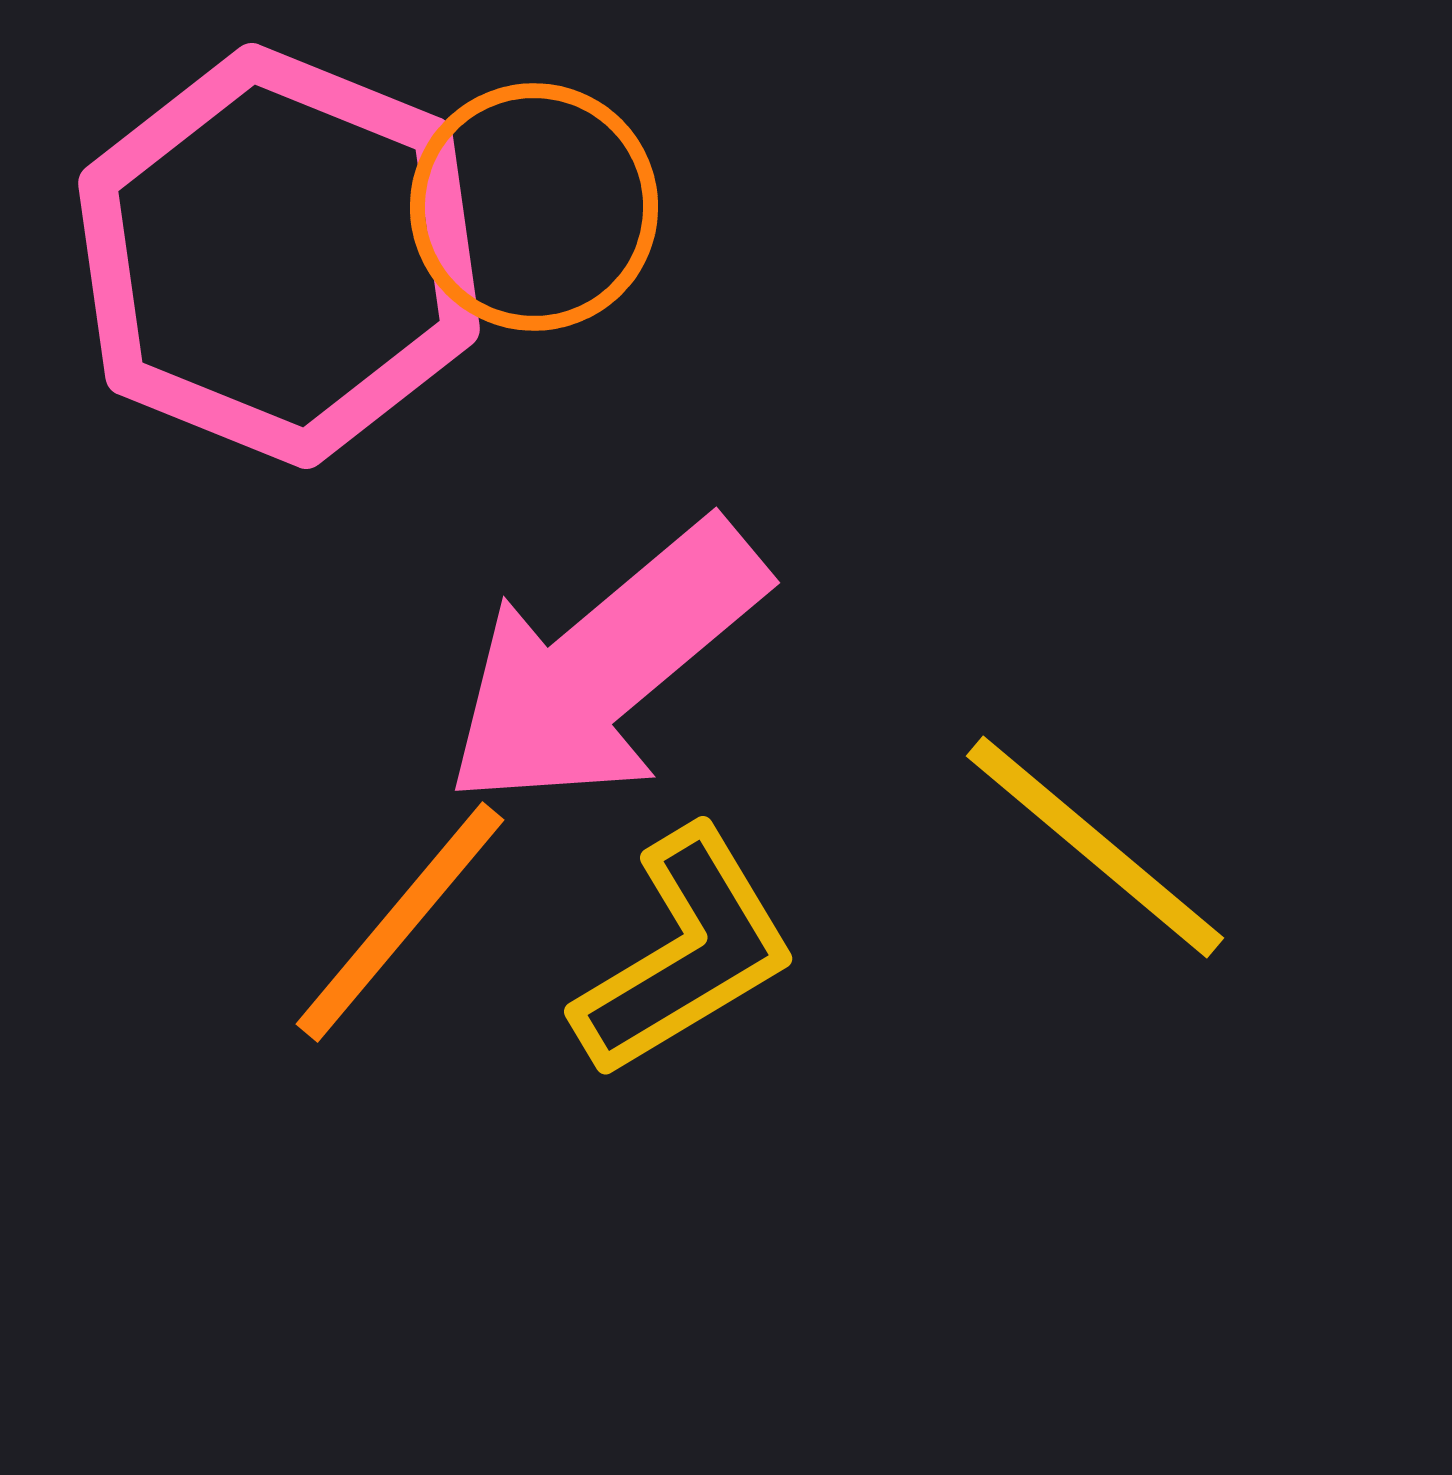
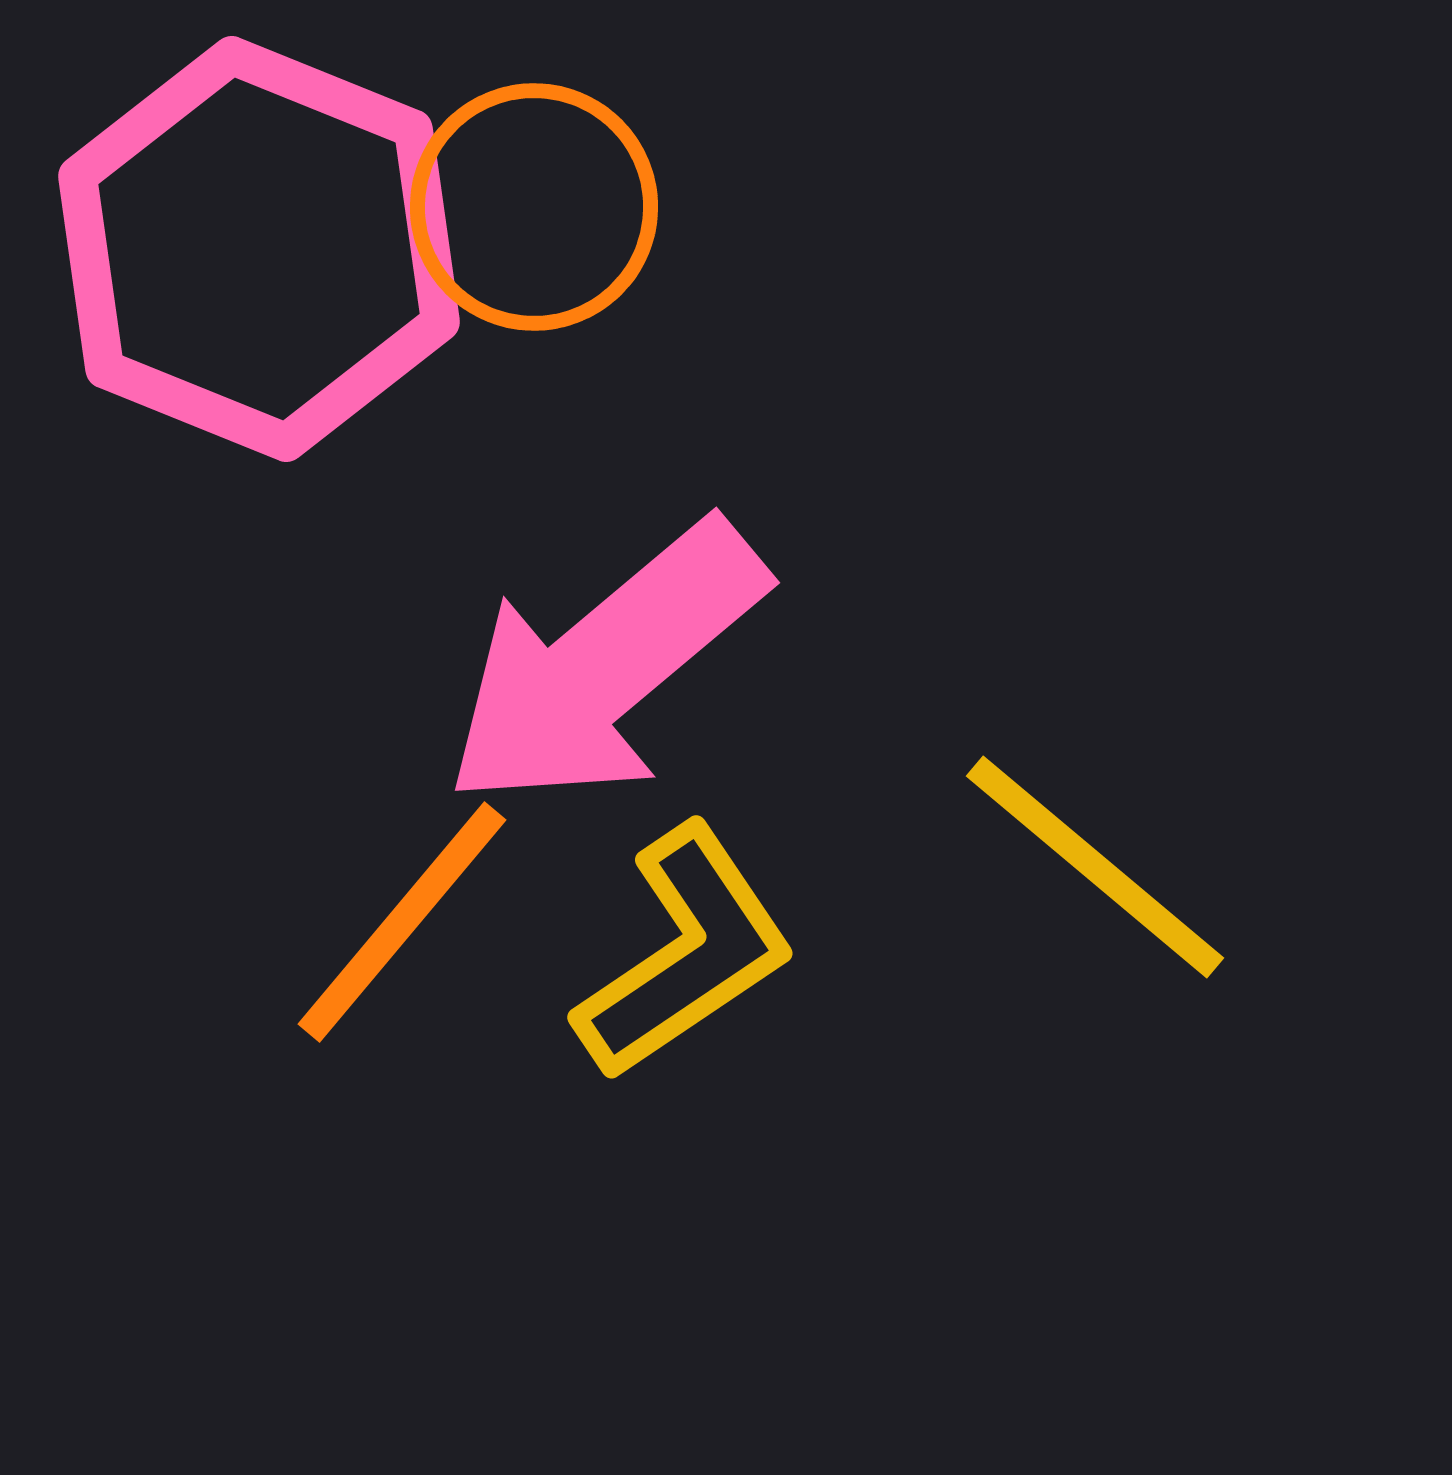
pink hexagon: moved 20 px left, 7 px up
yellow line: moved 20 px down
orange line: moved 2 px right
yellow L-shape: rotated 3 degrees counterclockwise
